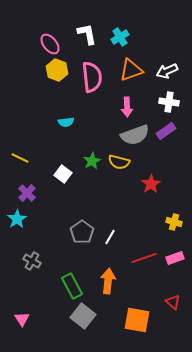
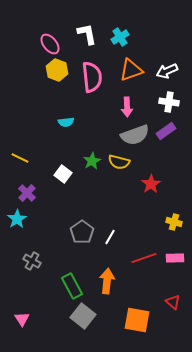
pink rectangle: rotated 18 degrees clockwise
orange arrow: moved 1 px left
